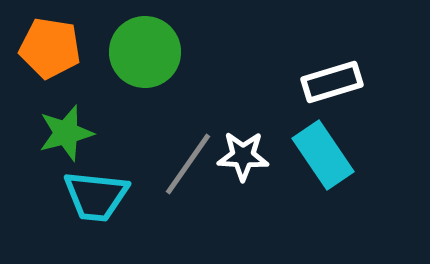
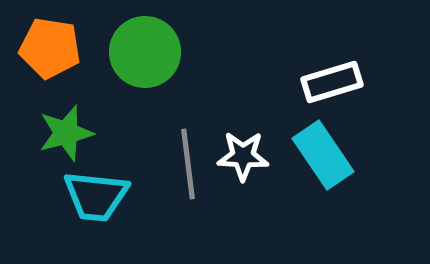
gray line: rotated 42 degrees counterclockwise
